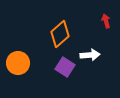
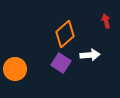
orange diamond: moved 5 px right
orange circle: moved 3 px left, 6 px down
purple square: moved 4 px left, 4 px up
